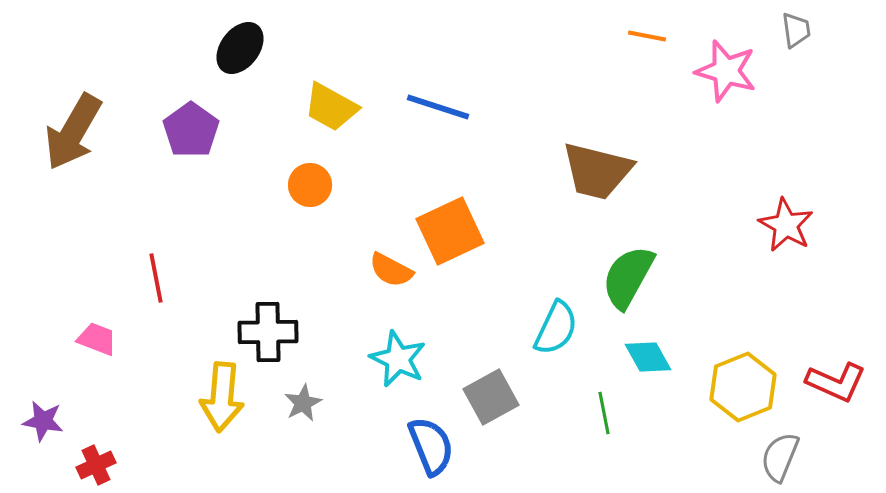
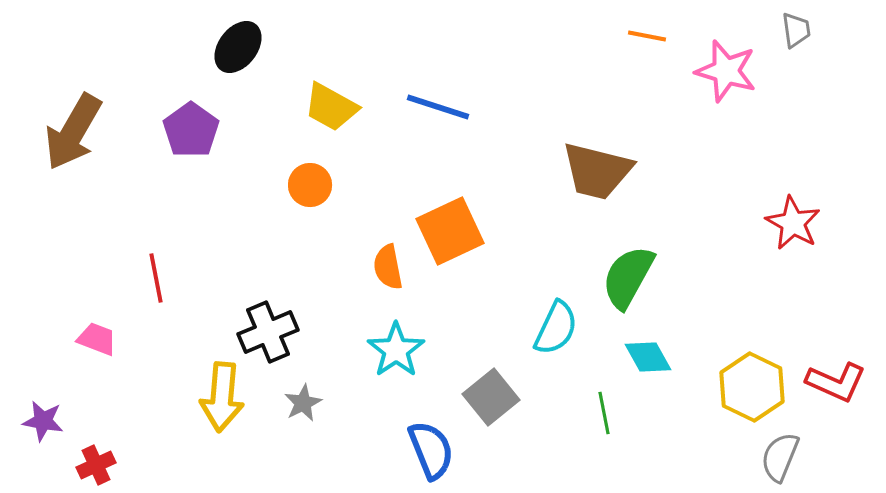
black ellipse: moved 2 px left, 1 px up
red star: moved 7 px right, 2 px up
orange semicircle: moved 3 px left, 3 px up; rotated 51 degrees clockwise
black cross: rotated 22 degrees counterclockwise
cyan star: moved 2 px left, 9 px up; rotated 12 degrees clockwise
yellow hexagon: moved 9 px right; rotated 12 degrees counterclockwise
gray square: rotated 10 degrees counterclockwise
blue semicircle: moved 4 px down
